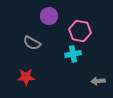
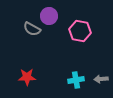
gray semicircle: moved 14 px up
cyan cross: moved 3 px right, 26 px down
red star: moved 1 px right
gray arrow: moved 3 px right, 2 px up
